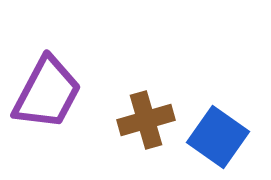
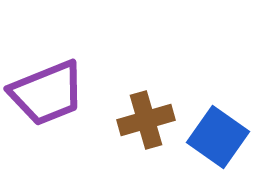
purple trapezoid: rotated 40 degrees clockwise
